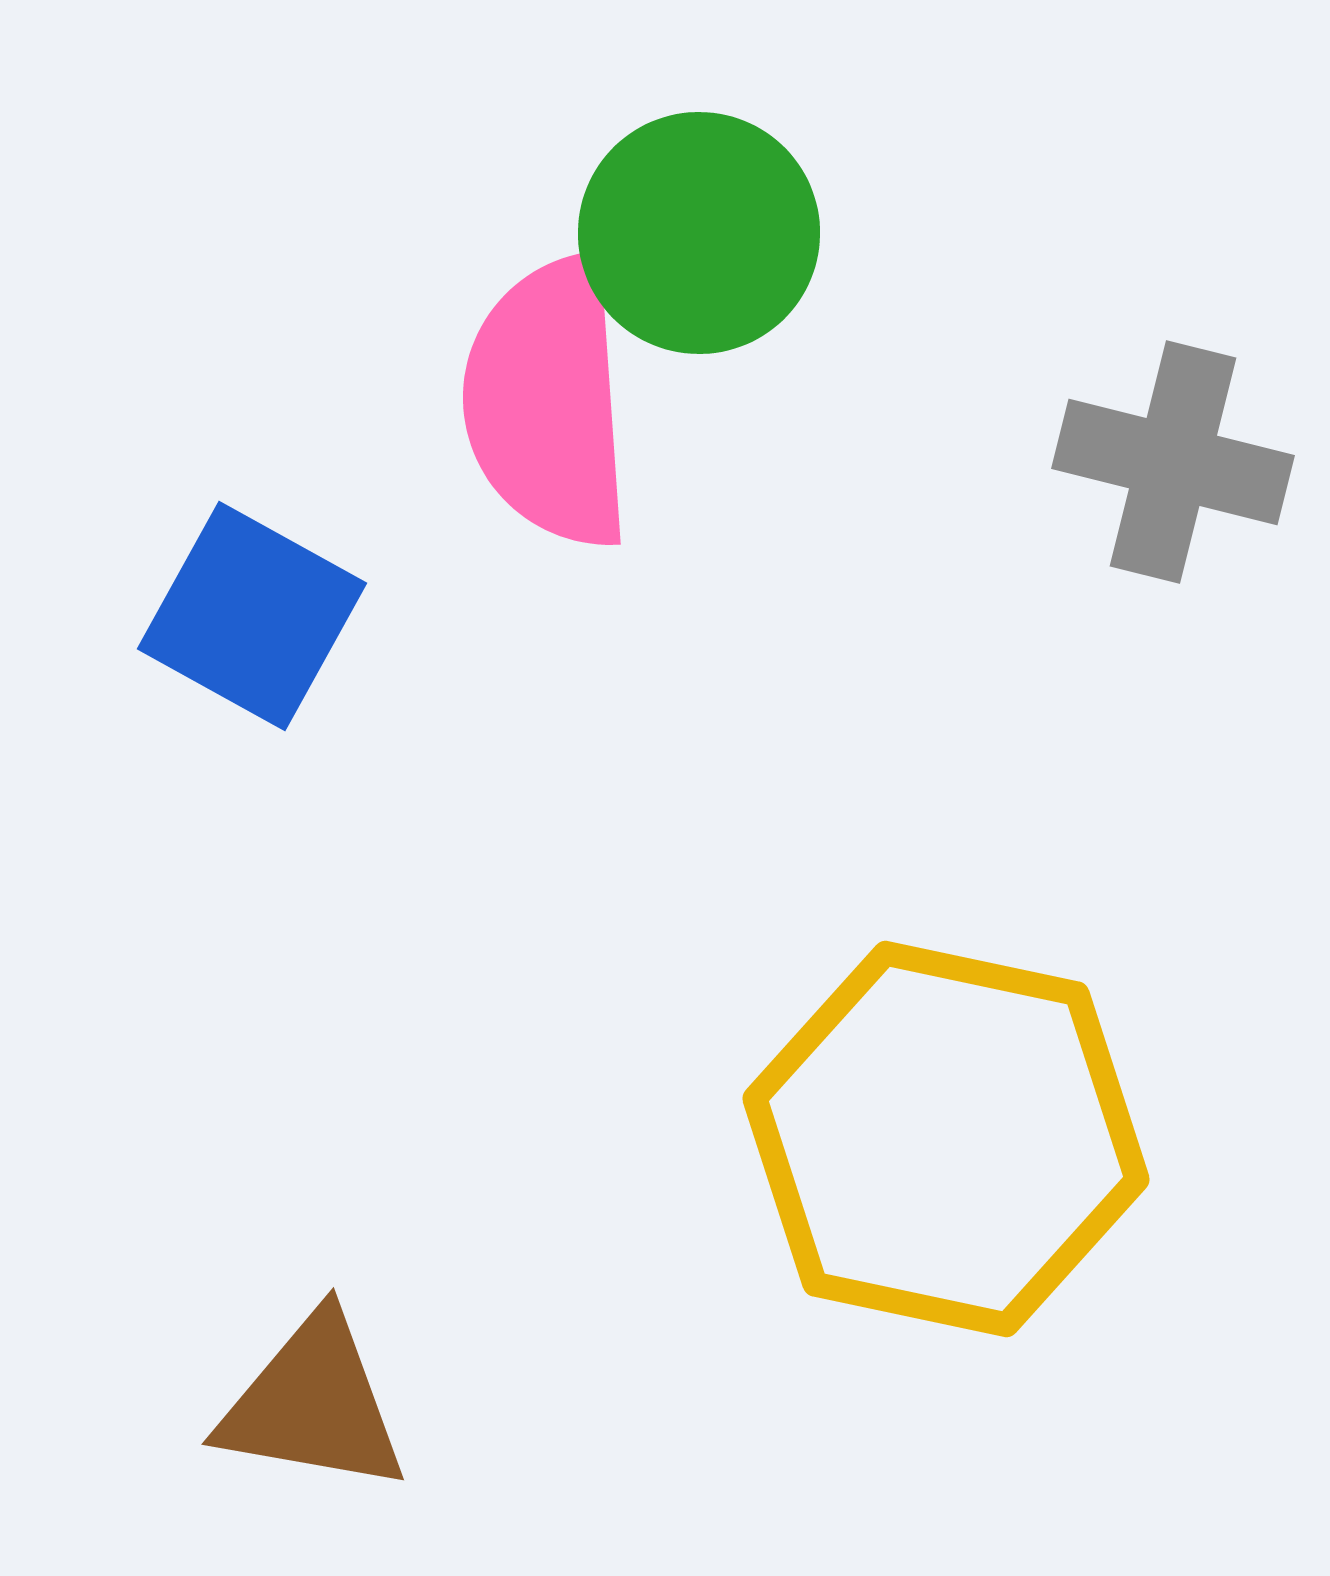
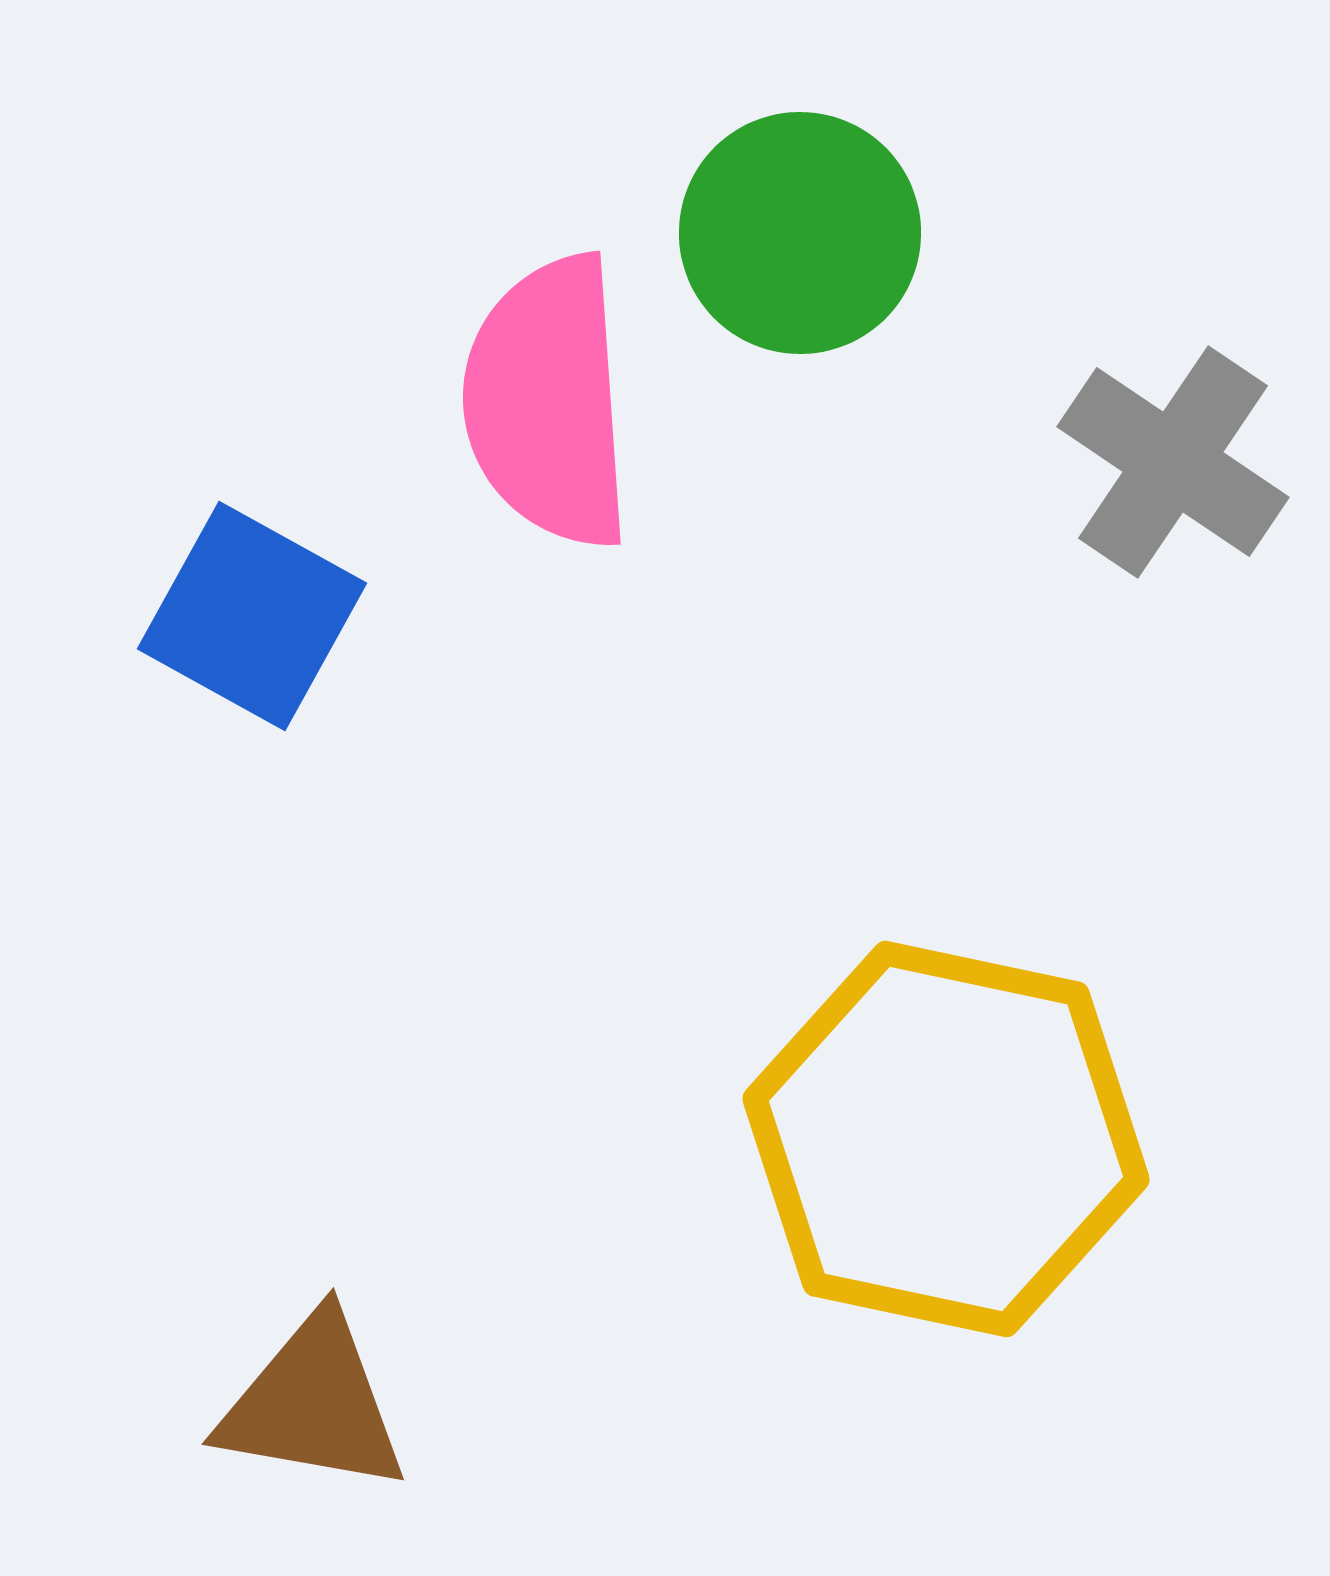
green circle: moved 101 px right
gray cross: rotated 20 degrees clockwise
